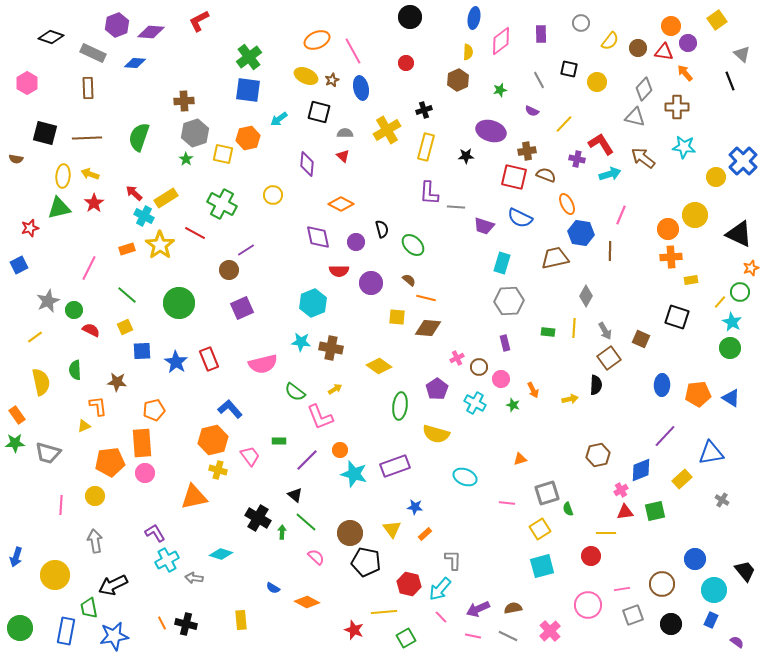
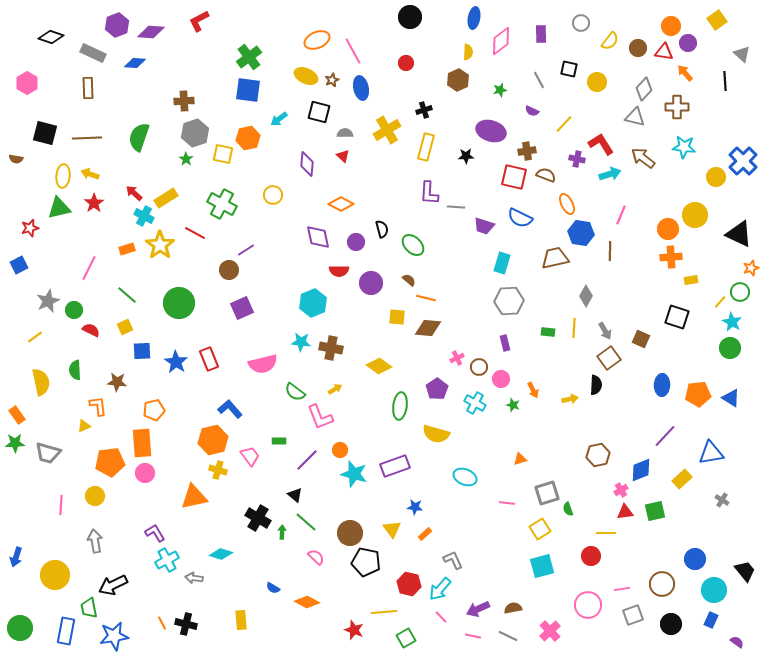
black line at (730, 81): moved 5 px left; rotated 18 degrees clockwise
gray L-shape at (453, 560): rotated 25 degrees counterclockwise
